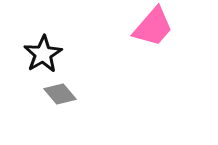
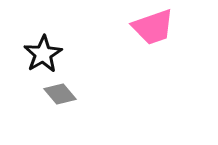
pink trapezoid: rotated 30 degrees clockwise
